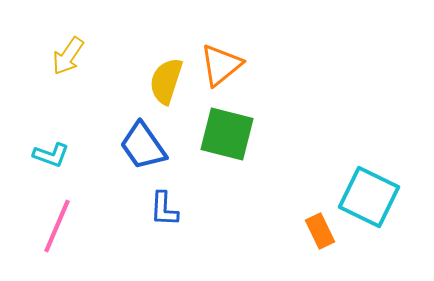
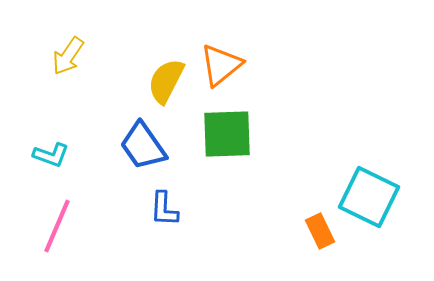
yellow semicircle: rotated 9 degrees clockwise
green square: rotated 16 degrees counterclockwise
